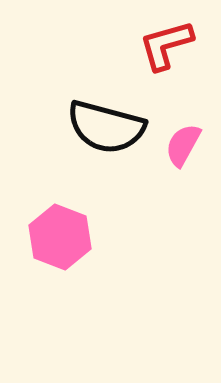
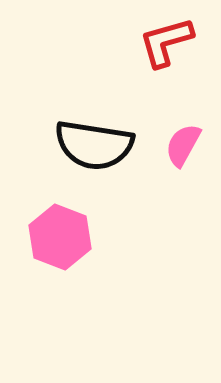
red L-shape: moved 3 px up
black semicircle: moved 12 px left, 18 px down; rotated 6 degrees counterclockwise
